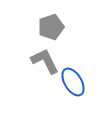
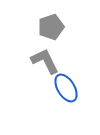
blue ellipse: moved 7 px left, 6 px down
